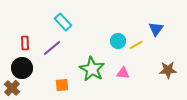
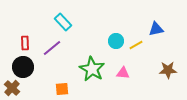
blue triangle: rotated 42 degrees clockwise
cyan circle: moved 2 px left
black circle: moved 1 px right, 1 px up
orange square: moved 4 px down
